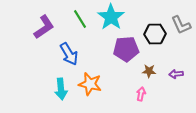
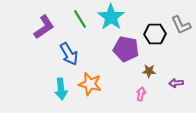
purple pentagon: rotated 15 degrees clockwise
purple arrow: moved 9 px down
